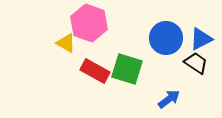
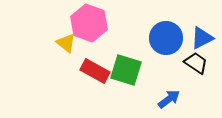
blue triangle: moved 1 px right, 1 px up
yellow triangle: rotated 10 degrees clockwise
green square: moved 1 px left, 1 px down
